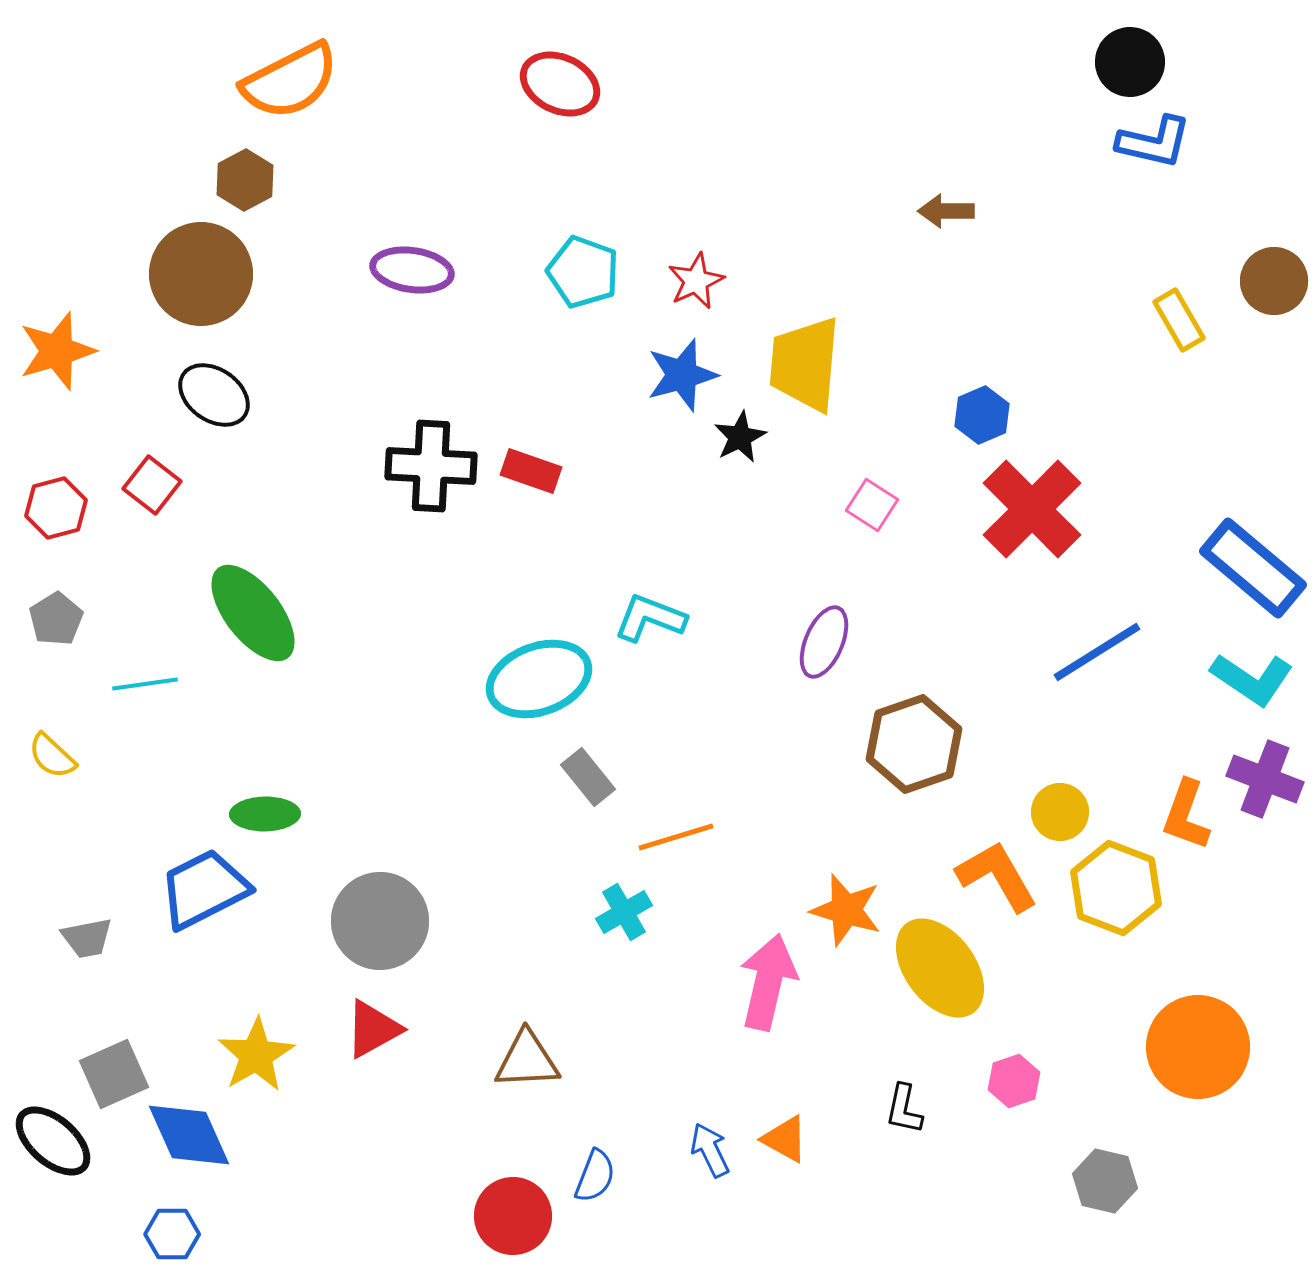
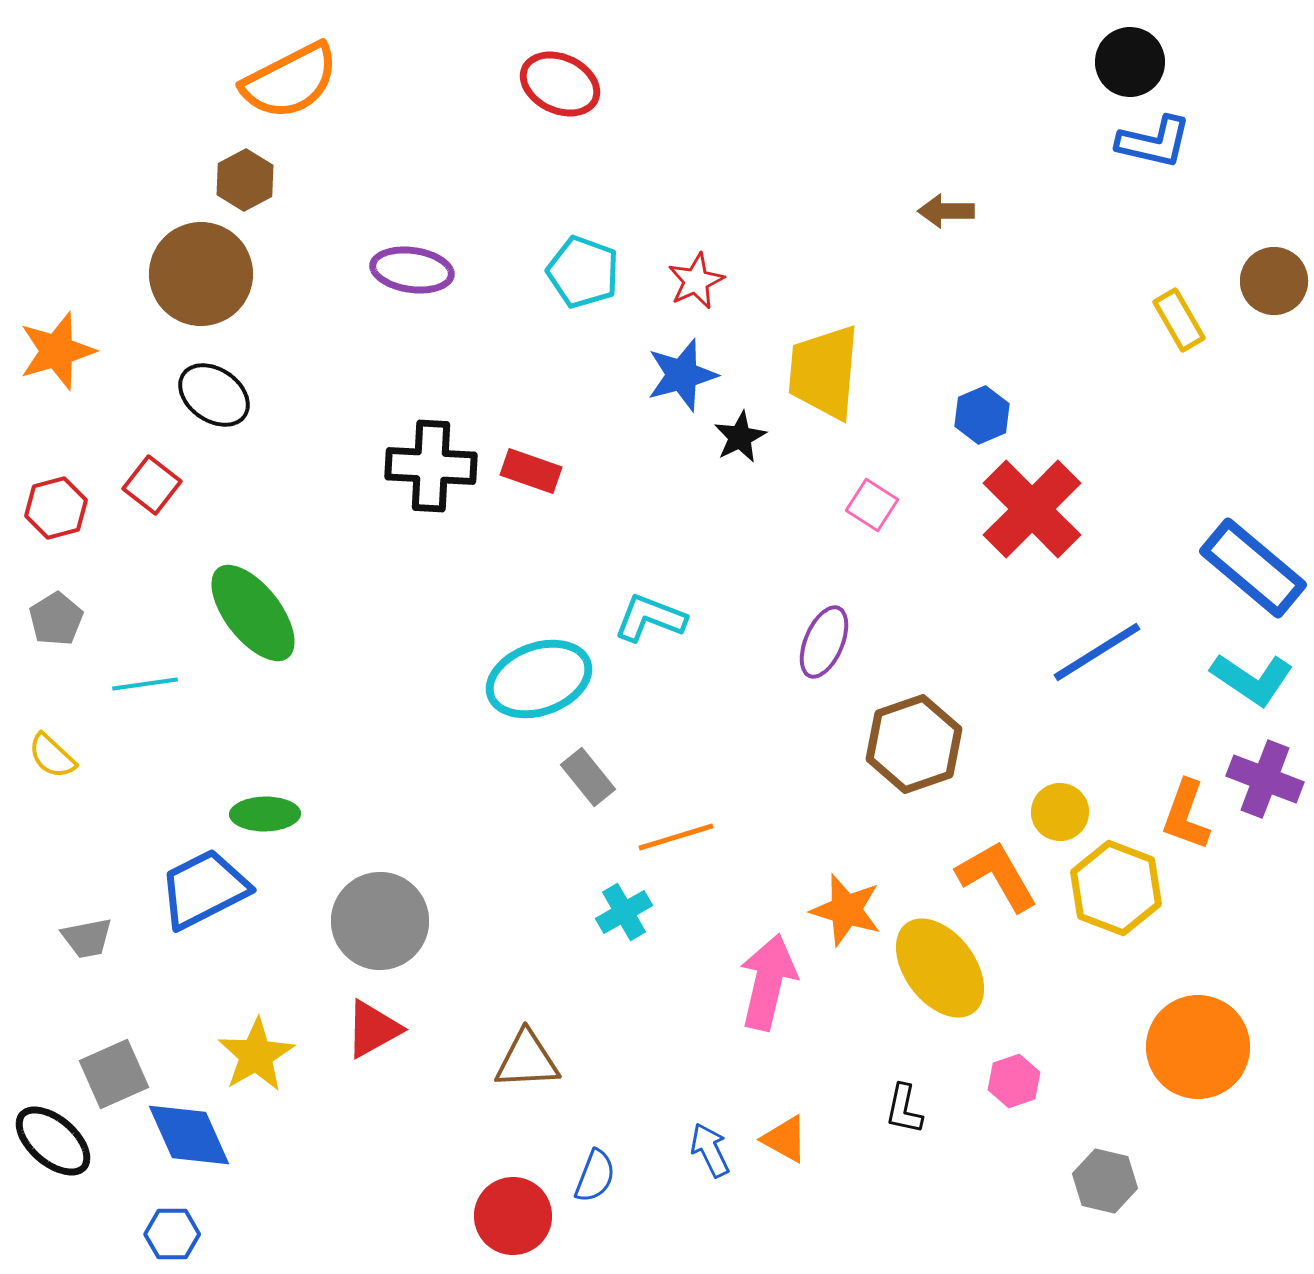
yellow trapezoid at (805, 364): moved 19 px right, 8 px down
